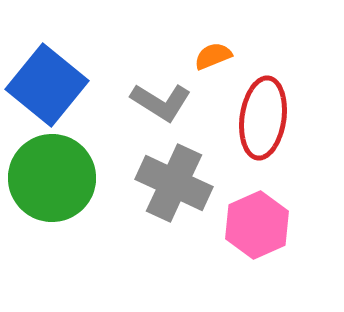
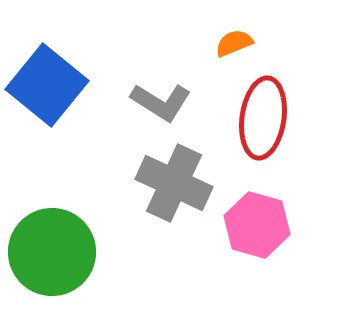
orange semicircle: moved 21 px right, 13 px up
green circle: moved 74 px down
pink hexagon: rotated 20 degrees counterclockwise
